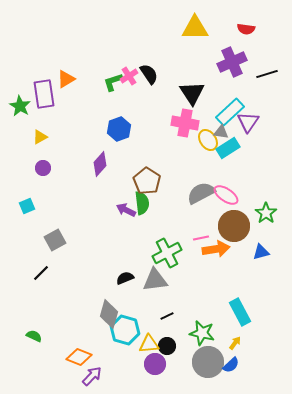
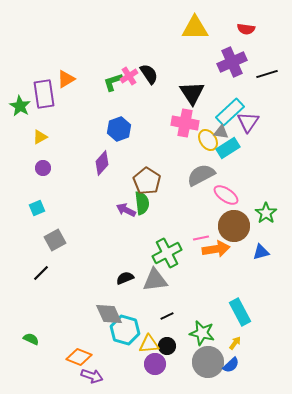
purple diamond at (100, 164): moved 2 px right, 1 px up
gray semicircle at (201, 193): moved 18 px up
cyan square at (27, 206): moved 10 px right, 2 px down
gray diamond at (109, 314): rotated 40 degrees counterclockwise
green semicircle at (34, 336): moved 3 px left, 3 px down
purple arrow at (92, 376): rotated 65 degrees clockwise
